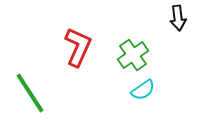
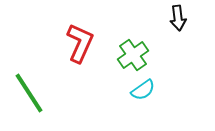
red L-shape: moved 2 px right, 4 px up
green line: moved 1 px left
